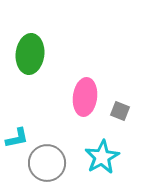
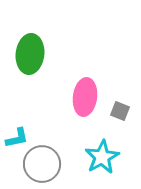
gray circle: moved 5 px left, 1 px down
